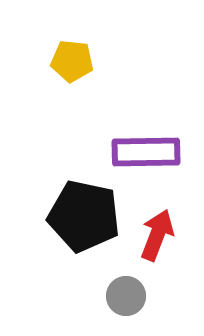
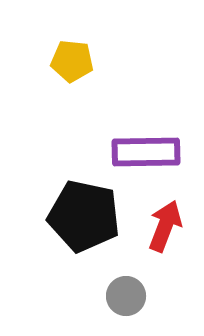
red arrow: moved 8 px right, 9 px up
